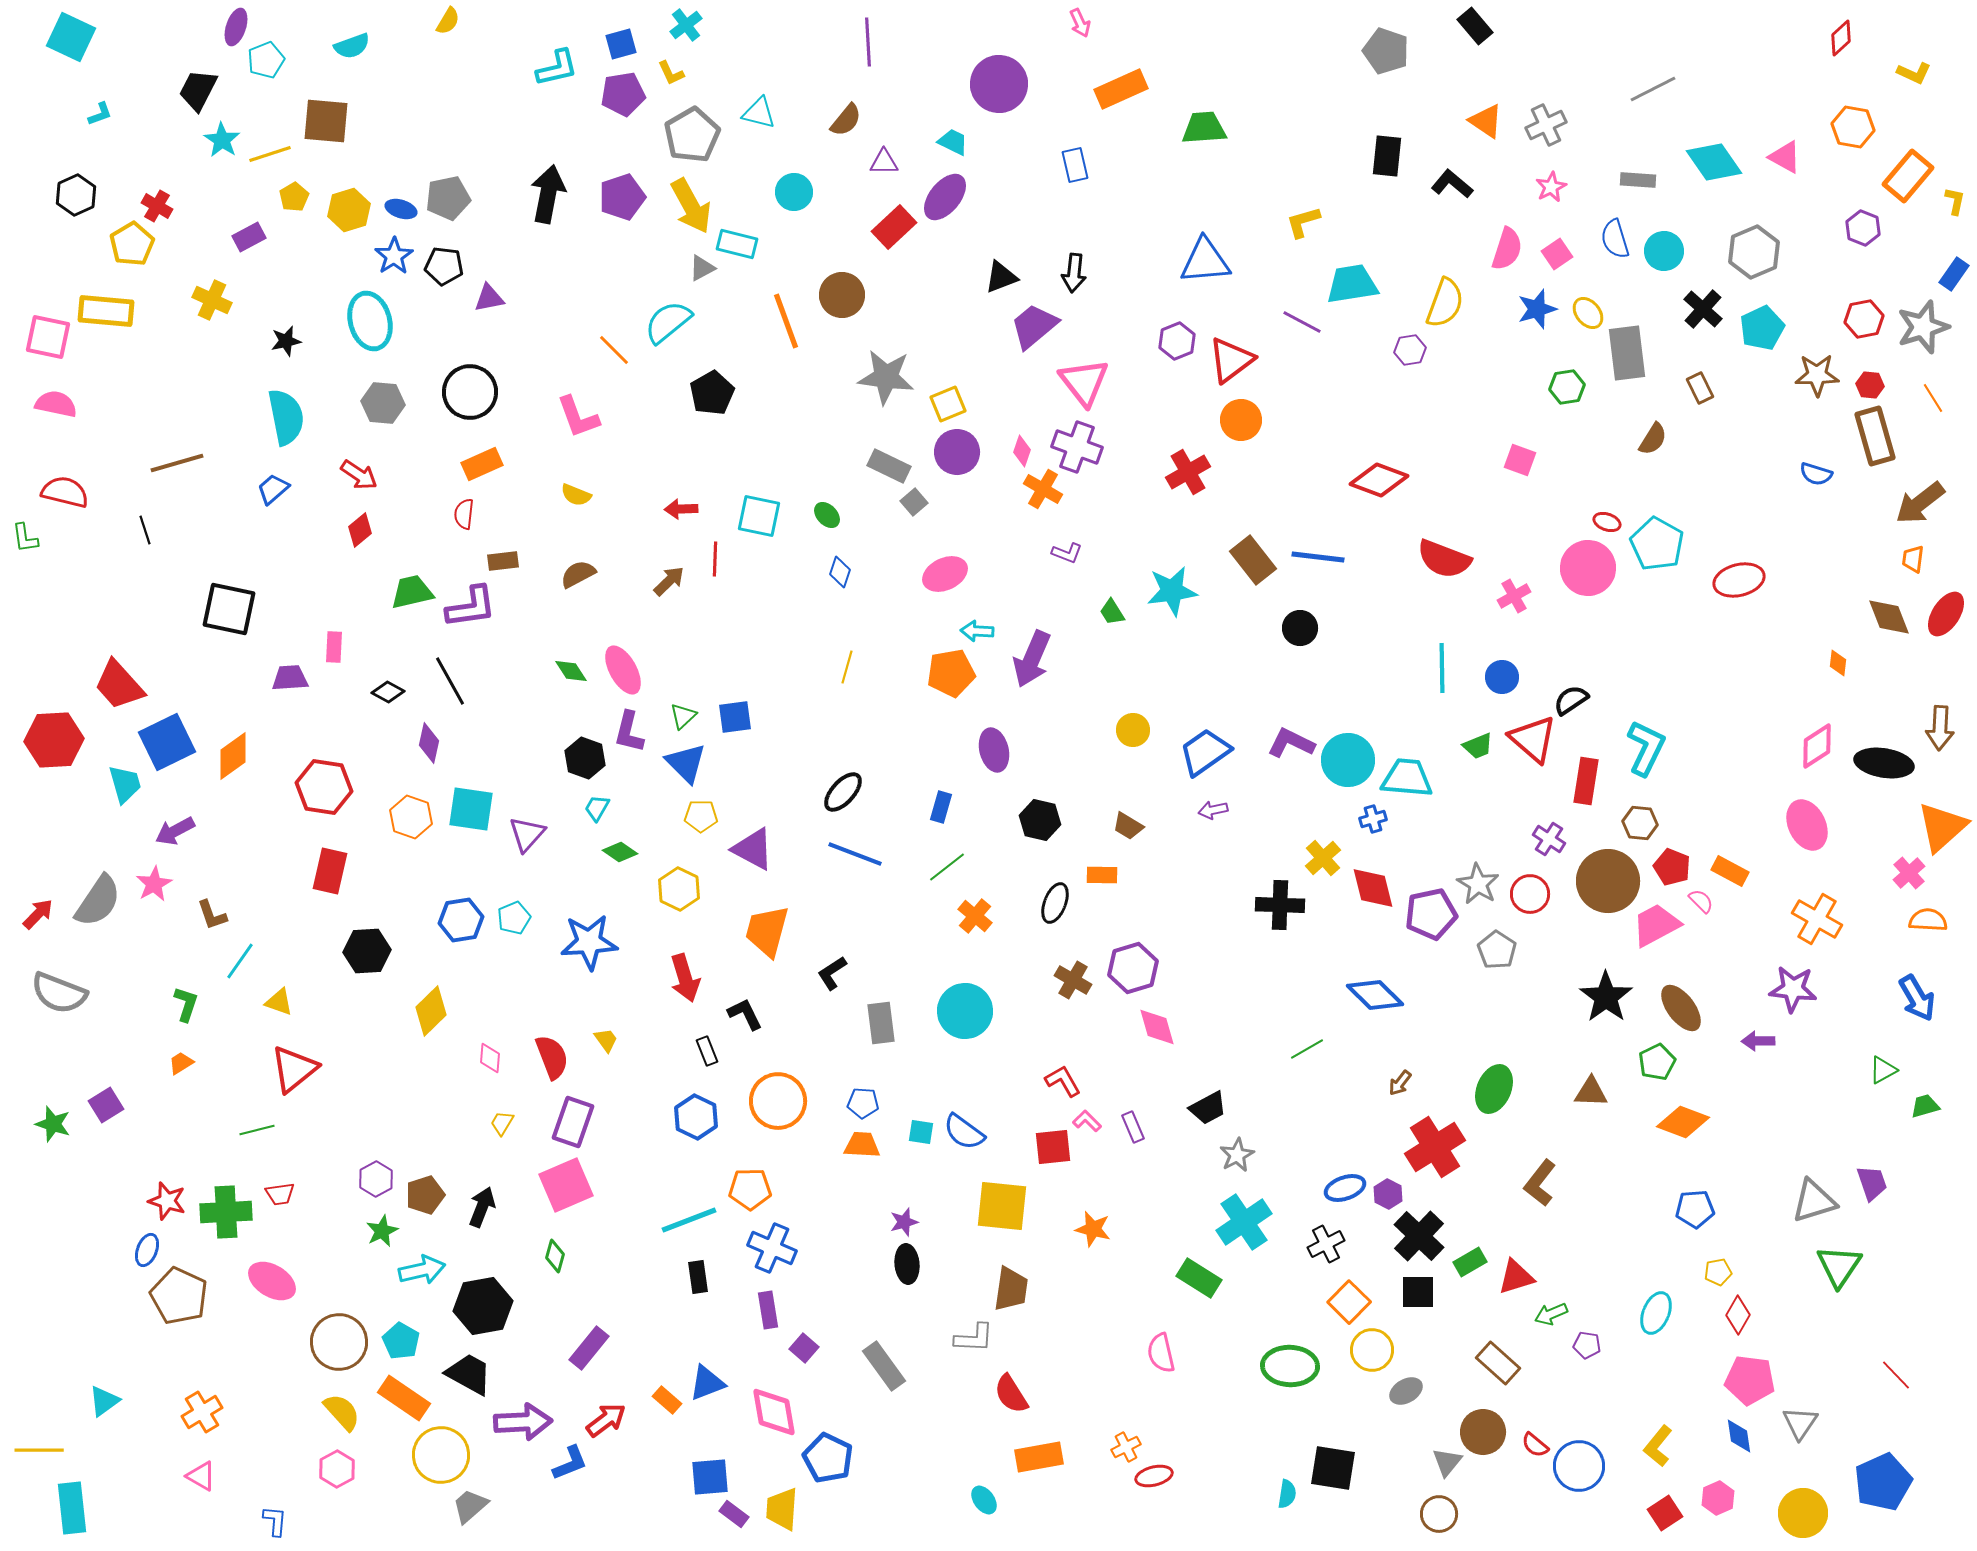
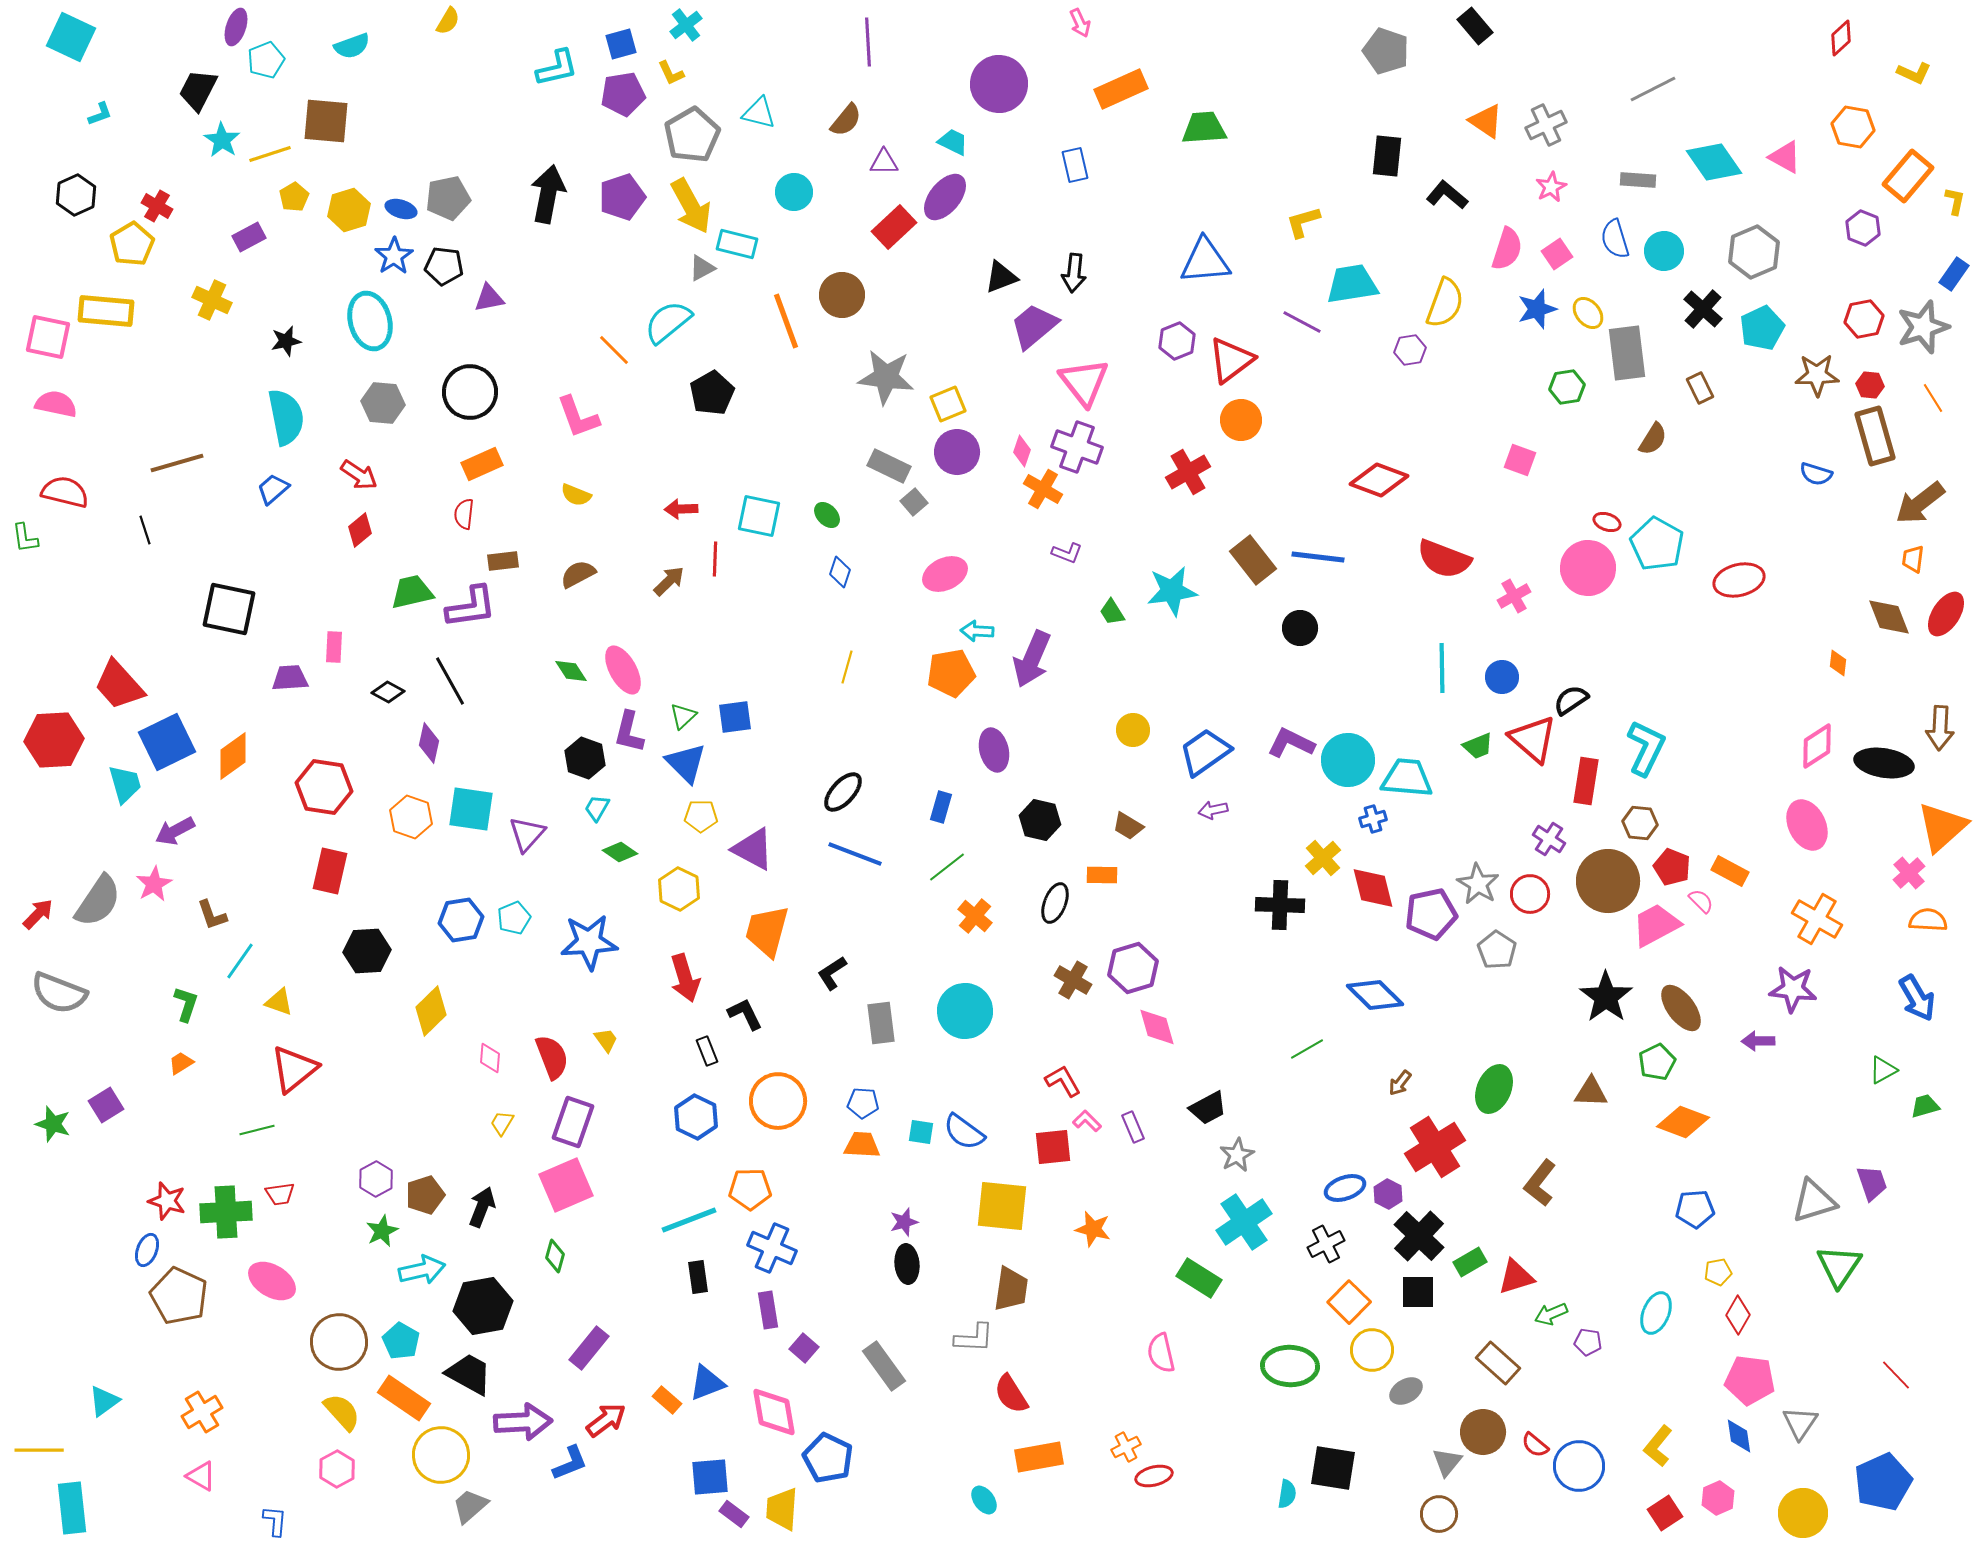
black L-shape at (1452, 184): moved 5 px left, 11 px down
purple pentagon at (1587, 1345): moved 1 px right, 3 px up
